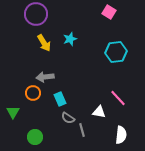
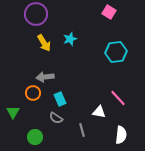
gray semicircle: moved 12 px left
